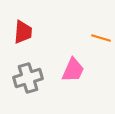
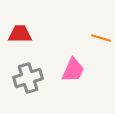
red trapezoid: moved 3 px left, 2 px down; rotated 95 degrees counterclockwise
